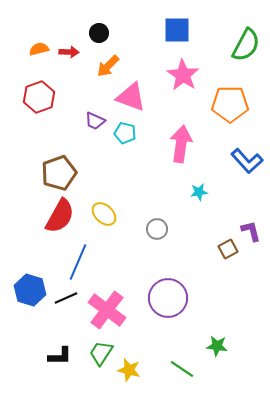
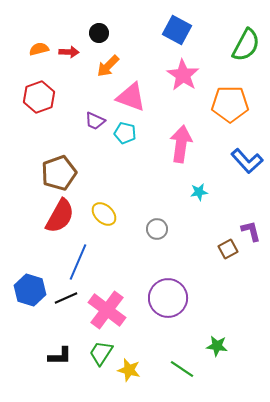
blue square: rotated 28 degrees clockwise
